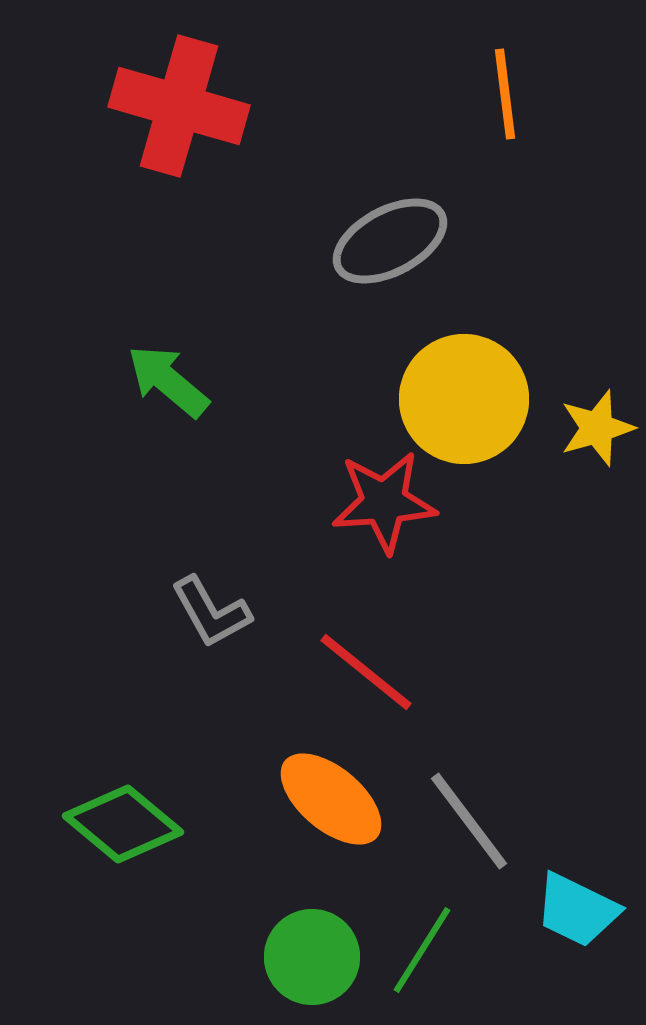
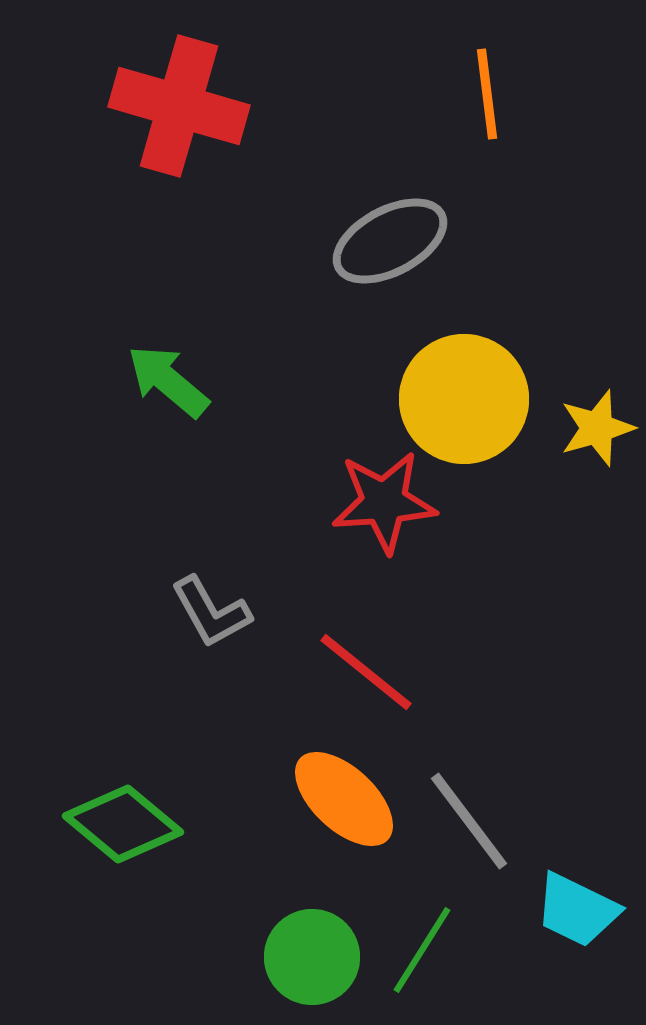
orange line: moved 18 px left
orange ellipse: moved 13 px right; rotated 3 degrees clockwise
